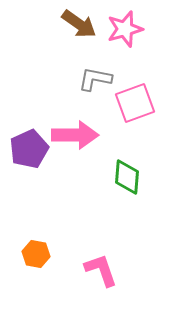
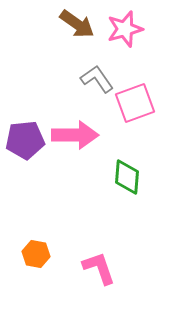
brown arrow: moved 2 px left
gray L-shape: moved 2 px right; rotated 44 degrees clockwise
purple pentagon: moved 4 px left, 9 px up; rotated 18 degrees clockwise
pink L-shape: moved 2 px left, 2 px up
